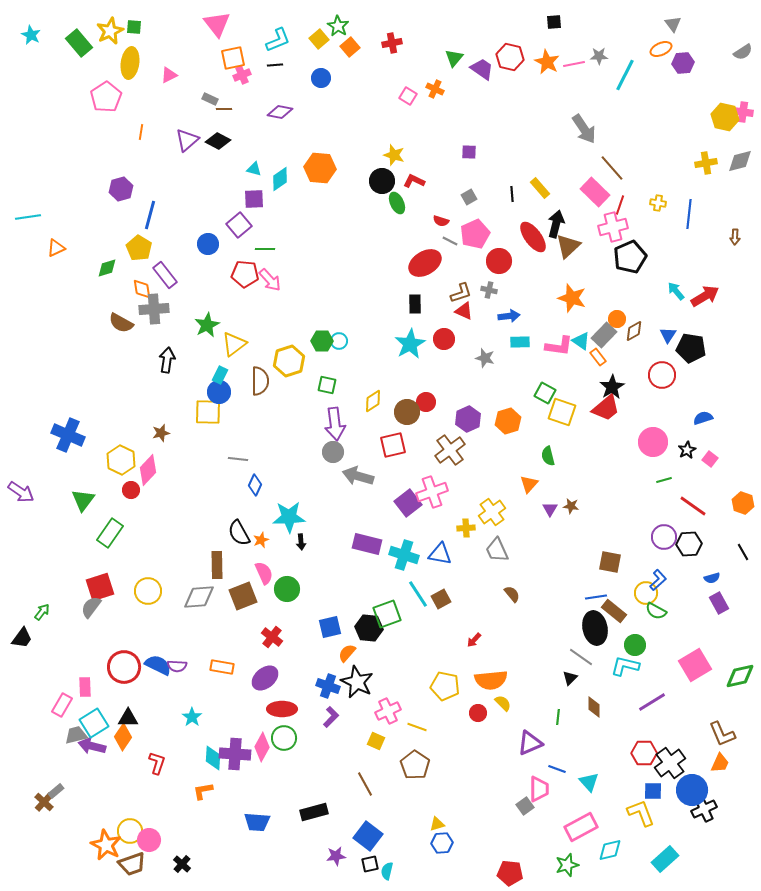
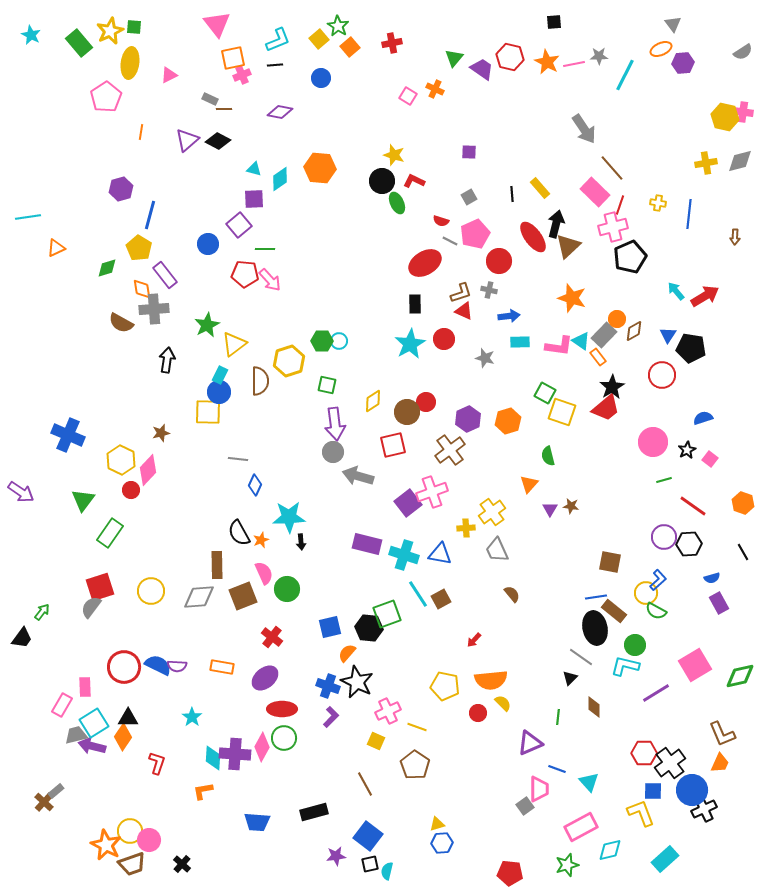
yellow circle at (148, 591): moved 3 px right
purple line at (652, 702): moved 4 px right, 9 px up
